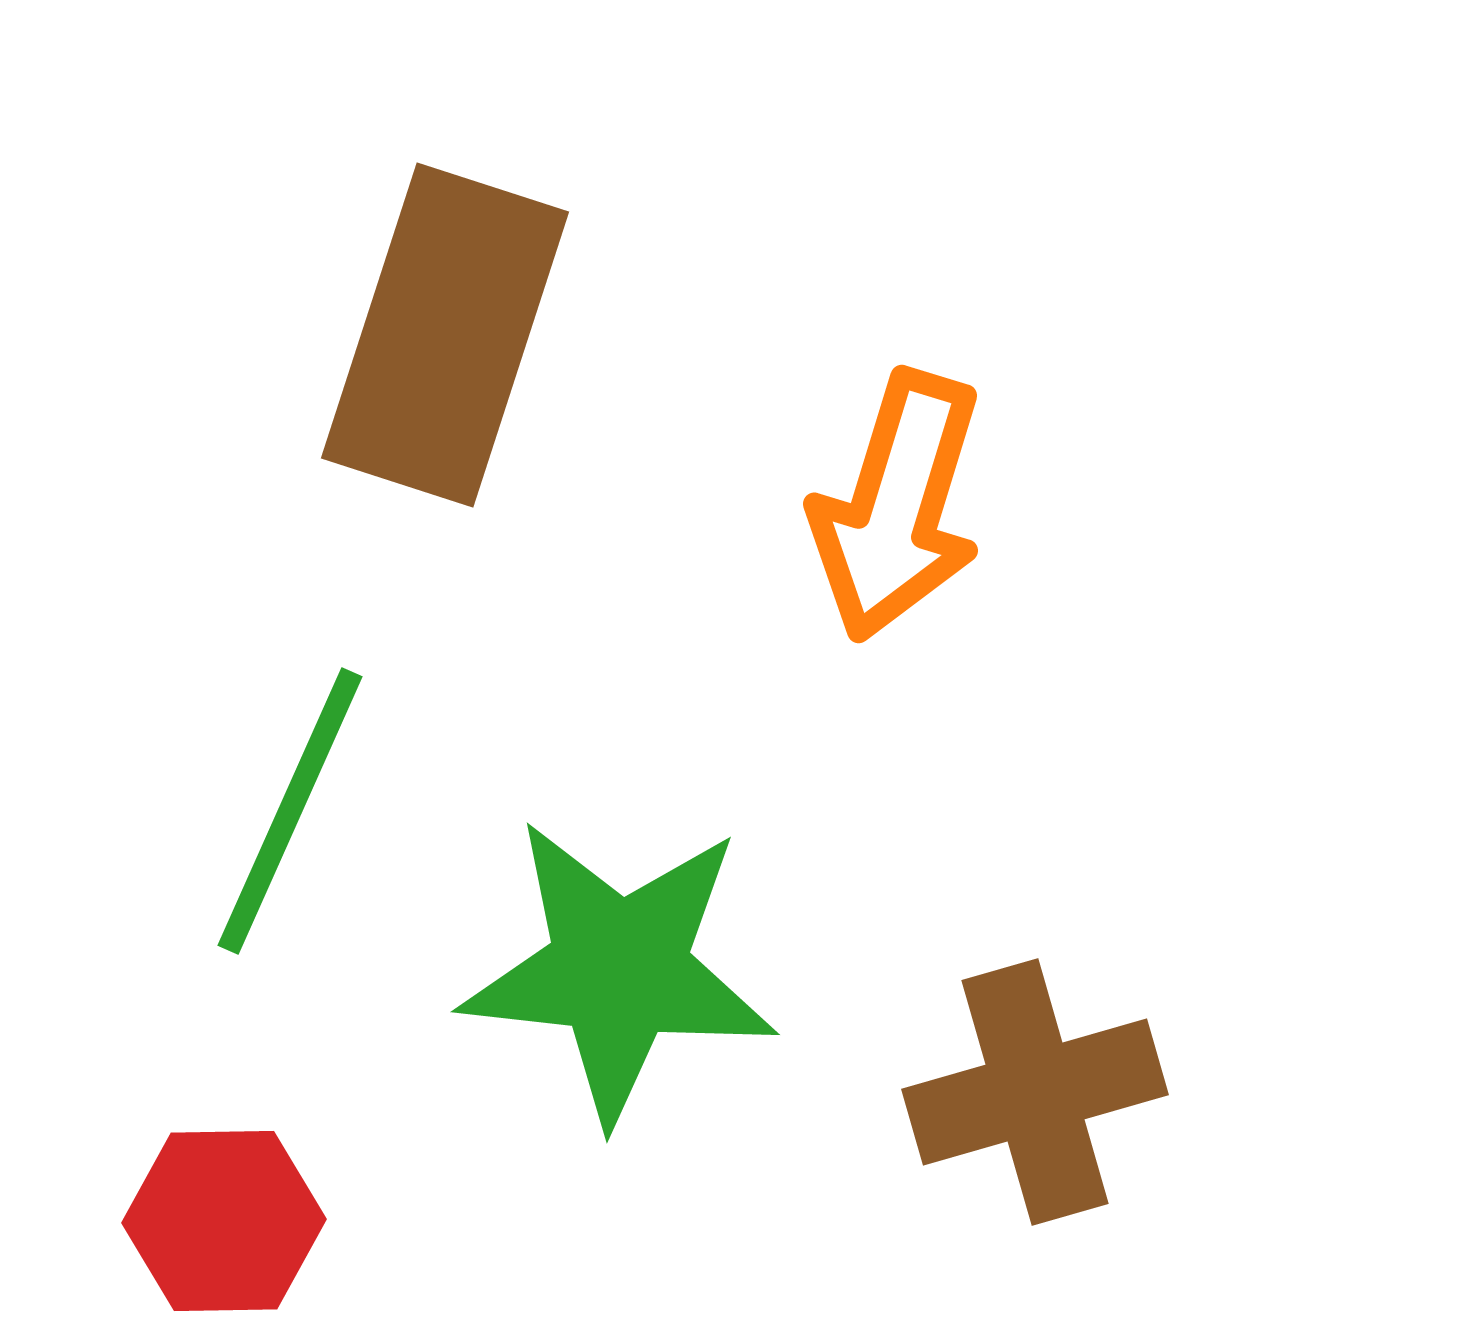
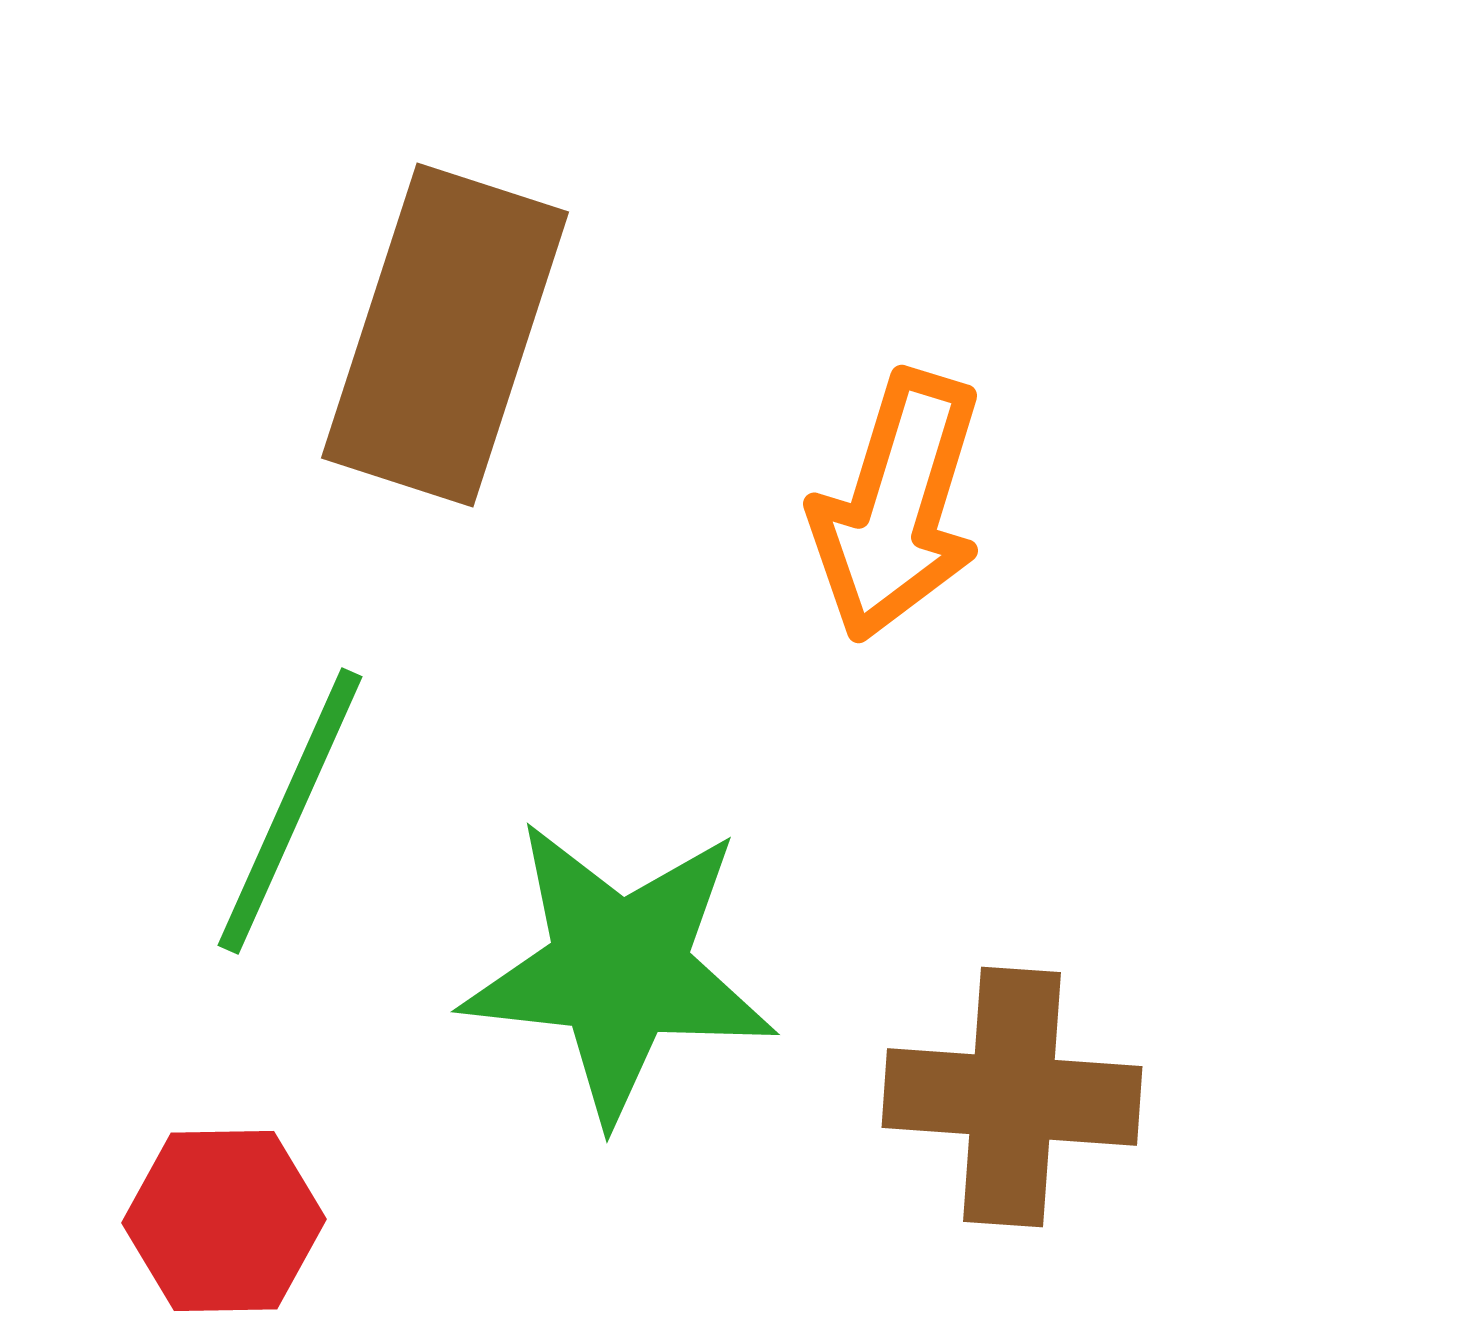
brown cross: moved 23 px left, 5 px down; rotated 20 degrees clockwise
